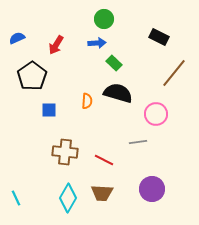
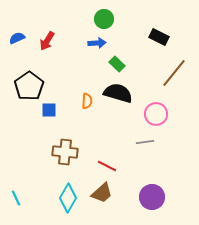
red arrow: moved 9 px left, 4 px up
green rectangle: moved 3 px right, 1 px down
black pentagon: moved 3 px left, 10 px down
gray line: moved 7 px right
red line: moved 3 px right, 6 px down
purple circle: moved 8 px down
brown trapezoid: rotated 45 degrees counterclockwise
